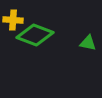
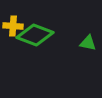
yellow cross: moved 6 px down
